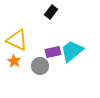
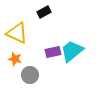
black rectangle: moved 7 px left; rotated 24 degrees clockwise
yellow triangle: moved 7 px up
orange star: moved 1 px right, 2 px up; rotated 16 degrees counterclockwise
gray circle: moved 10 px left, 9 px down
